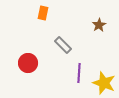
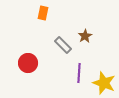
brown star: moved 14 px left, 11 px down
